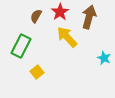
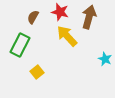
red star: rotated 24 degrees counterclockwise
brown semicircle: moved 3 px left, 1 px down
yellow arrow: moved 1 px up
green rectangle: moved 1 px left, 1 px up
cyan star: moved 1 px right, 1 px down
